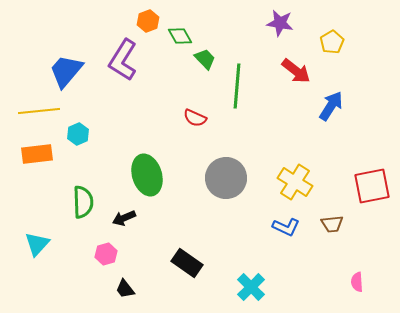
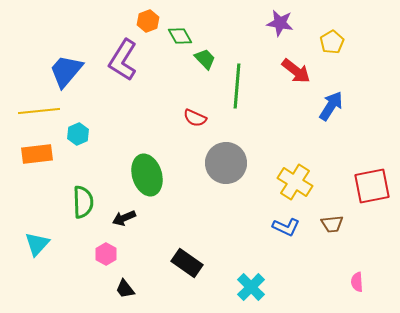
gray circle: moved 15 px up
pink hexagon: rotated 15 degrees counterclockwise
